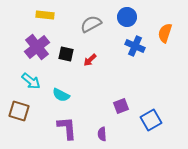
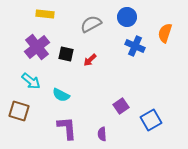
yellow rectangle: moved 1 px up
purple square: rotated 14 degrees counterclockwise
